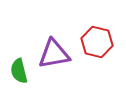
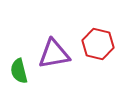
red hexagon: moved 1 px right, 2 px down
